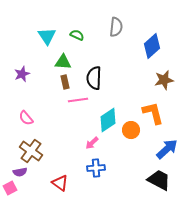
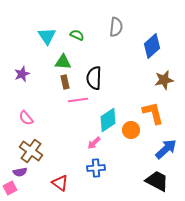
pink arrow: moved 2 px right
blue arrow: moved 1 px left
black trapezoid: moved 2 px left, 1 px down
